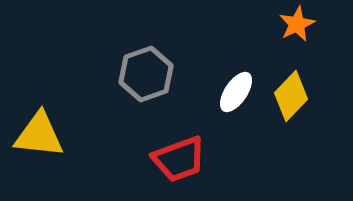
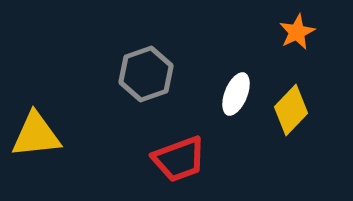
orange star: moved 8 px down
white ellipse: moved 2 px down; rotated 12 degrees counterclockwise
yellow diamond: moved 14 px down
yellow triangle: moved 3 px left; rotated 12 degrees counterclockwise
